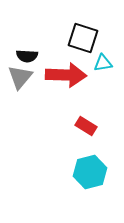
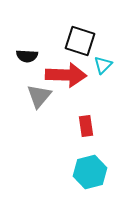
black square: moved 3 px left, 3 px down
cyan triangle: moved 2 px down; rotated 36 degrees counterclockwise
gray triangle: moved 19 px right, 19 px down
red rectangle: rotated 50 degrees clockwise
